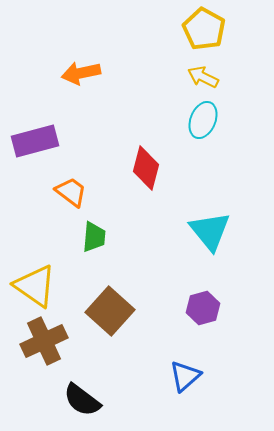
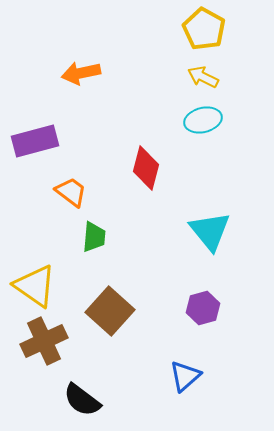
cyan ellipse: rotated 54 degrees clockwise
